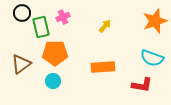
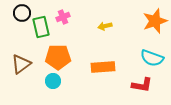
yellow arrow: rotated 144 degrees counterclockwise
orange pentagon: moved 3 px right, 4 px down
